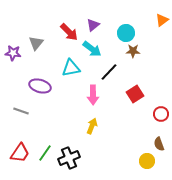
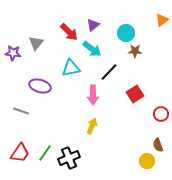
brown star: moved 2 px right
brown semicircle: moved 1 px left, 1 px down
